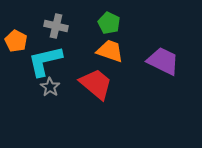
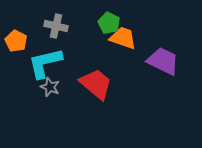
orange trapezoid: moved 13 px right, 13 px up
cyan L-shape: moved 2 px down
gray star: rotated 12 degrees counterclockwise
